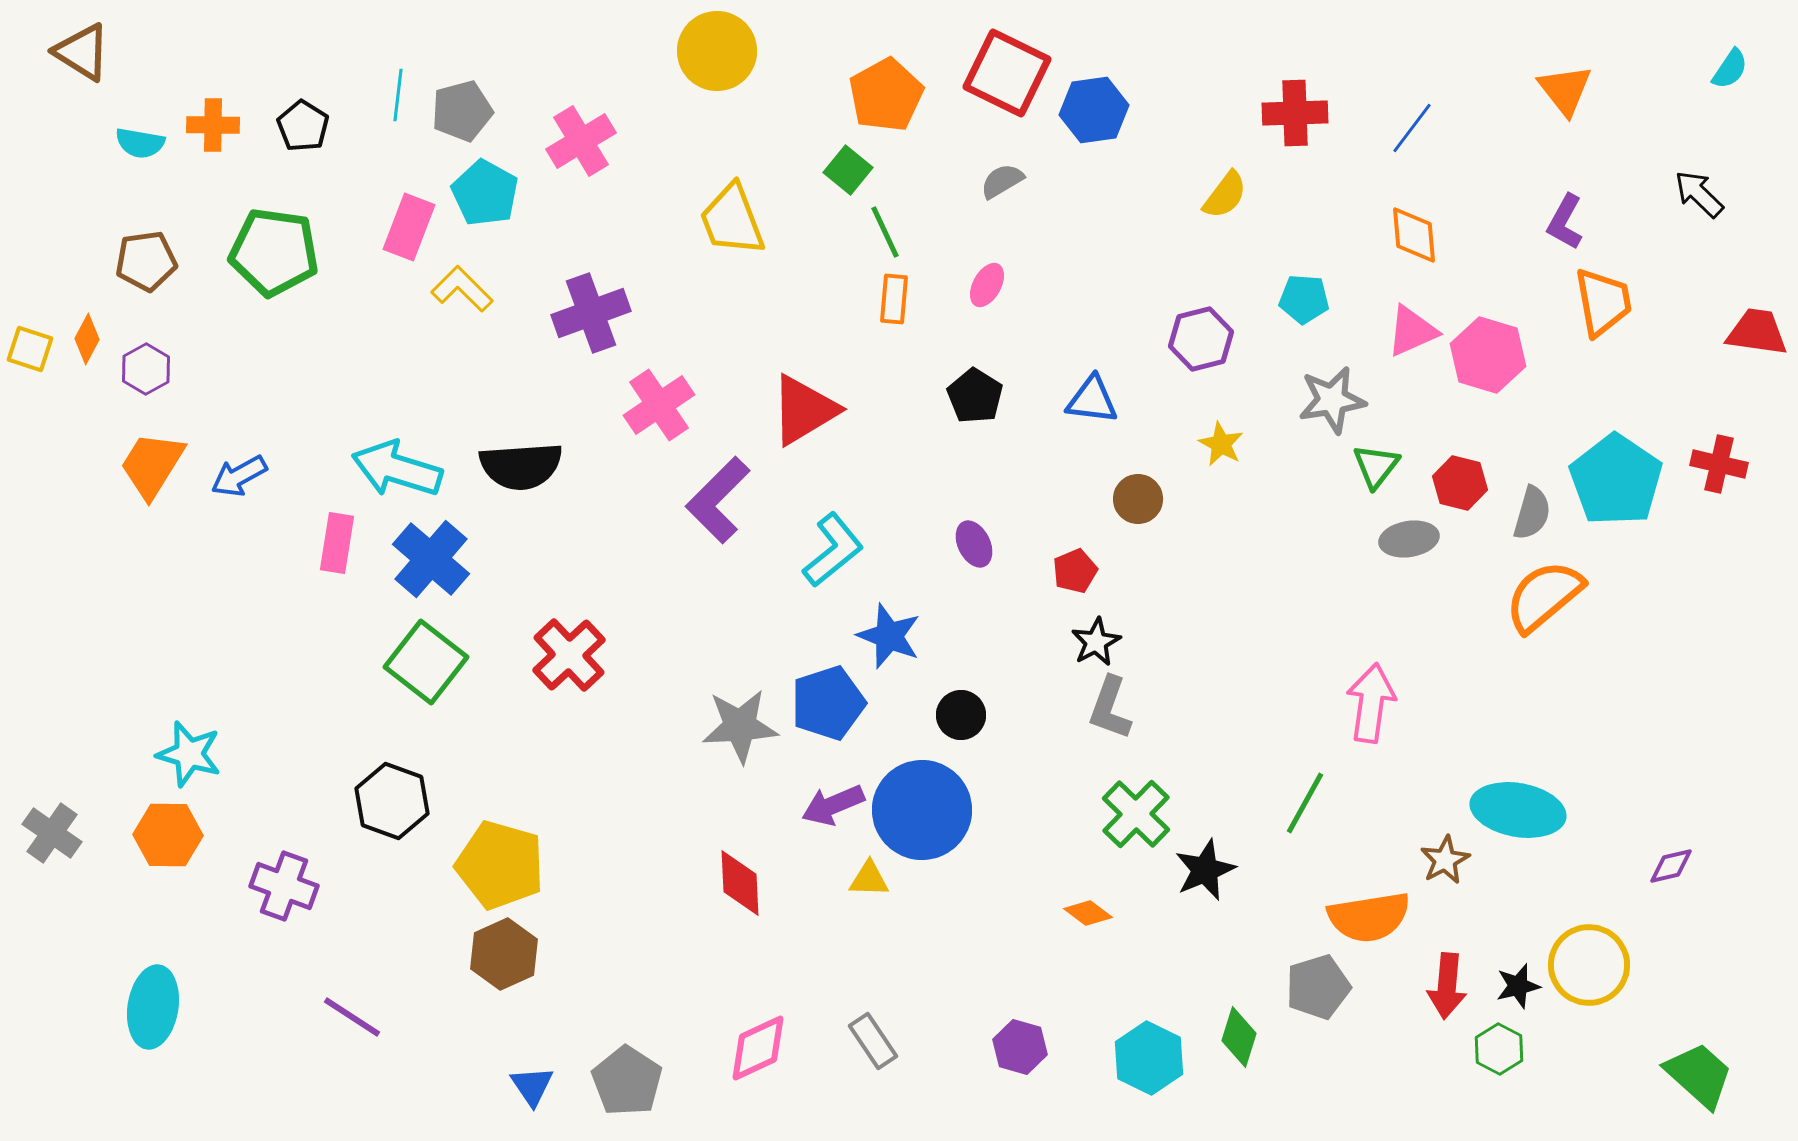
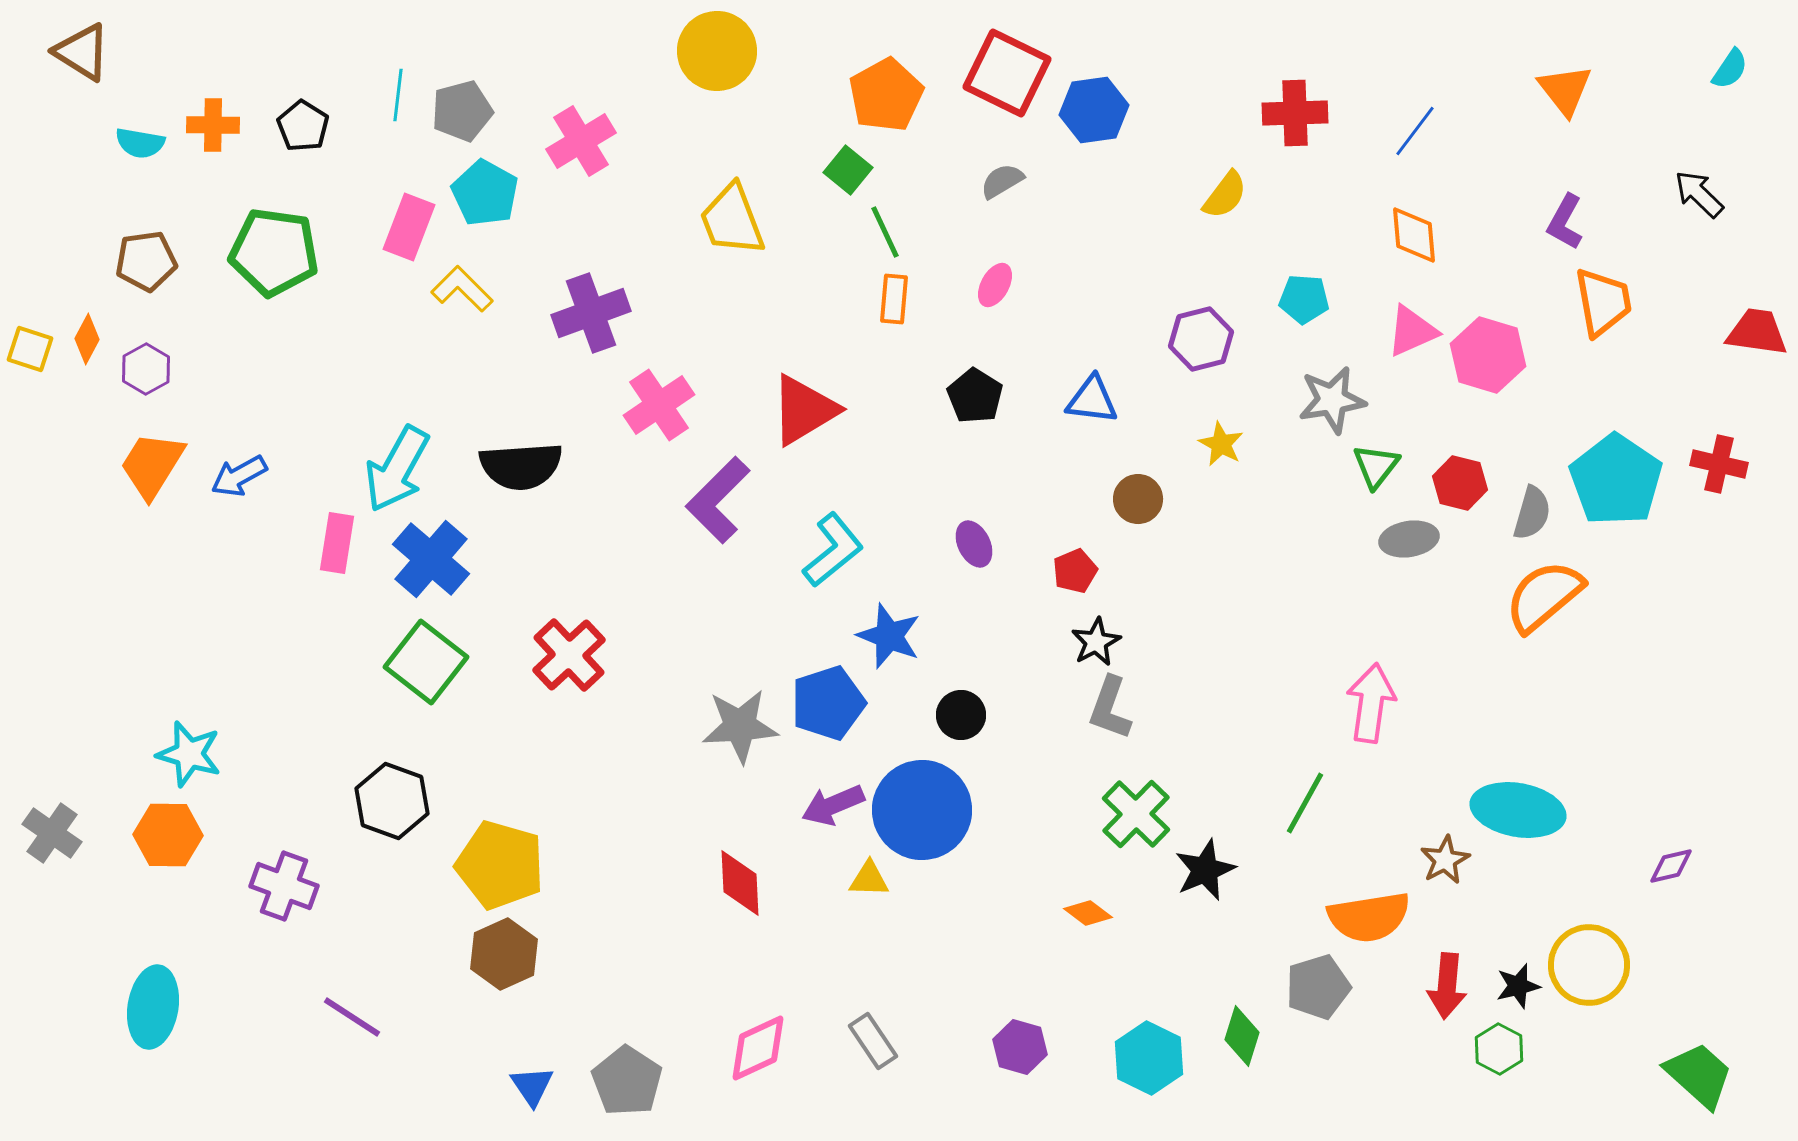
blue line at (1412, 128): moved 3 px right, 3 px down
pink ellipse at (987, 285): moved 8 px right
cyan arrow at (397, 469): rotated 78 degrees counterclockwise
green diamond at (1239, 1037): moved 3 px right, 1 px up
